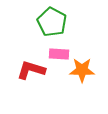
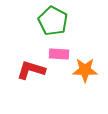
green pentagon: moved 1 px right, 1 px up
orange star: moved 3 px right
